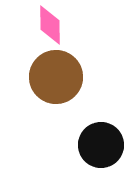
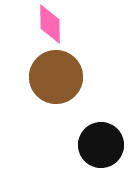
pink diamond: moved 1 px up
